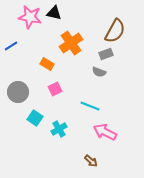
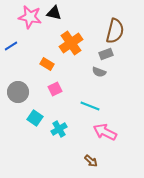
brown semicircle: rotated 15 degrees counterclockwise
